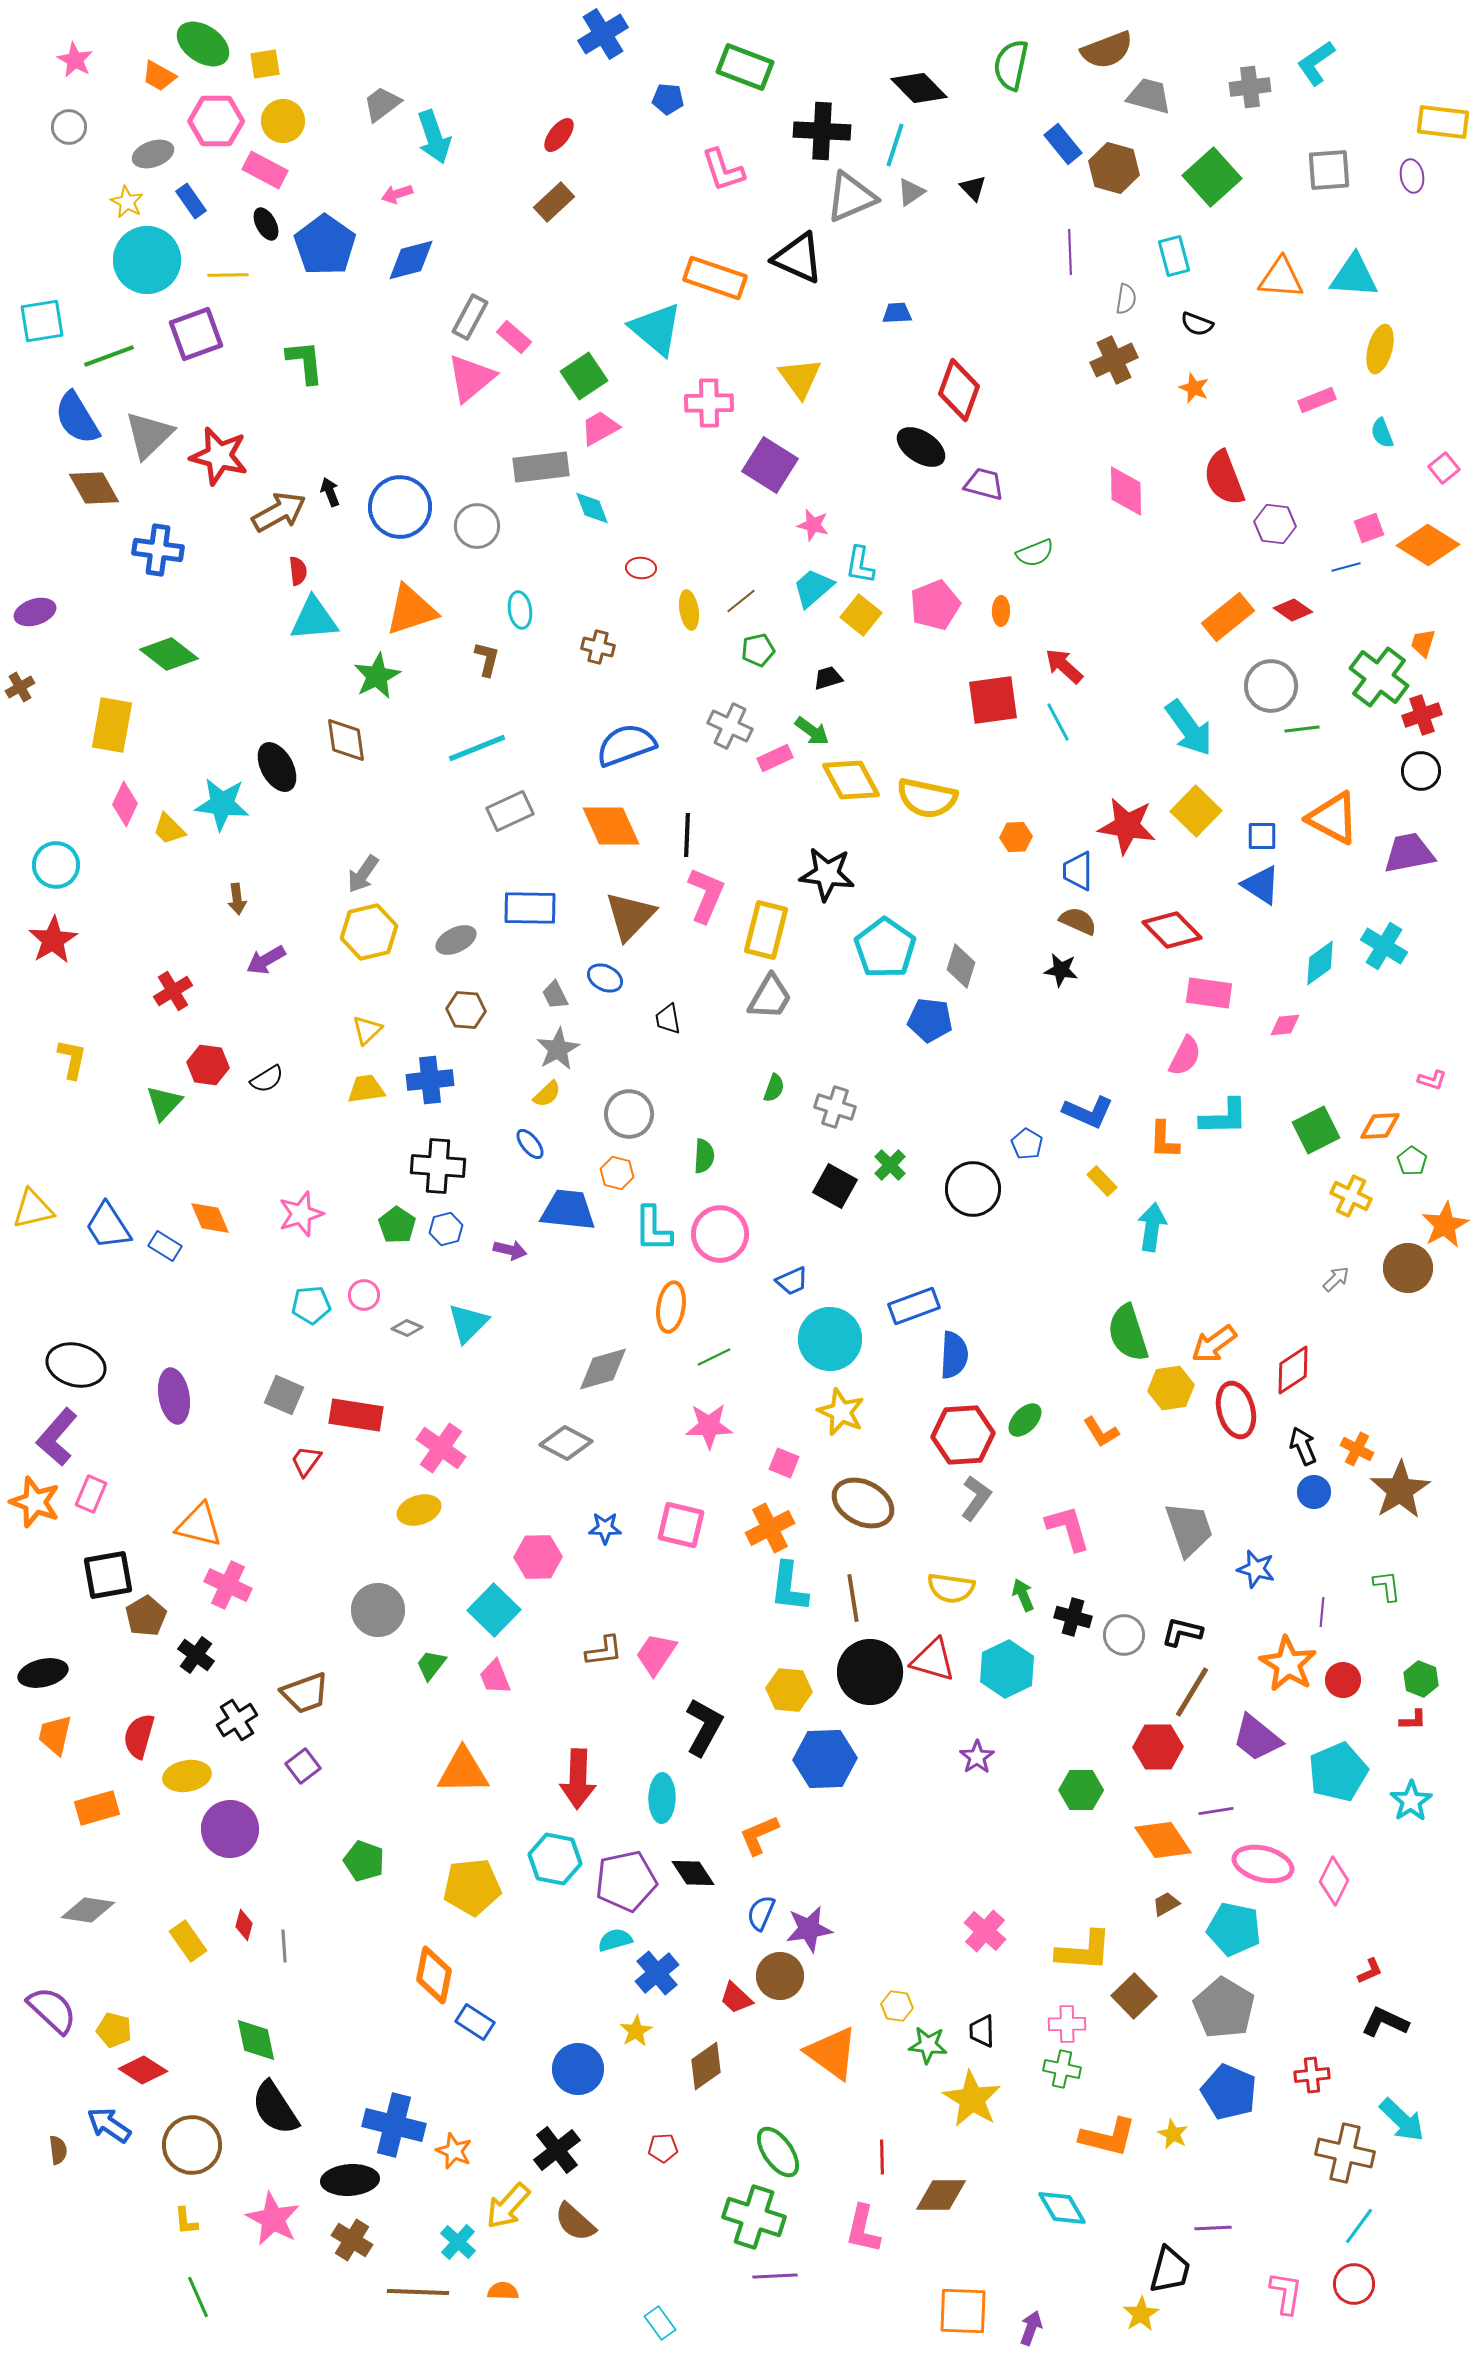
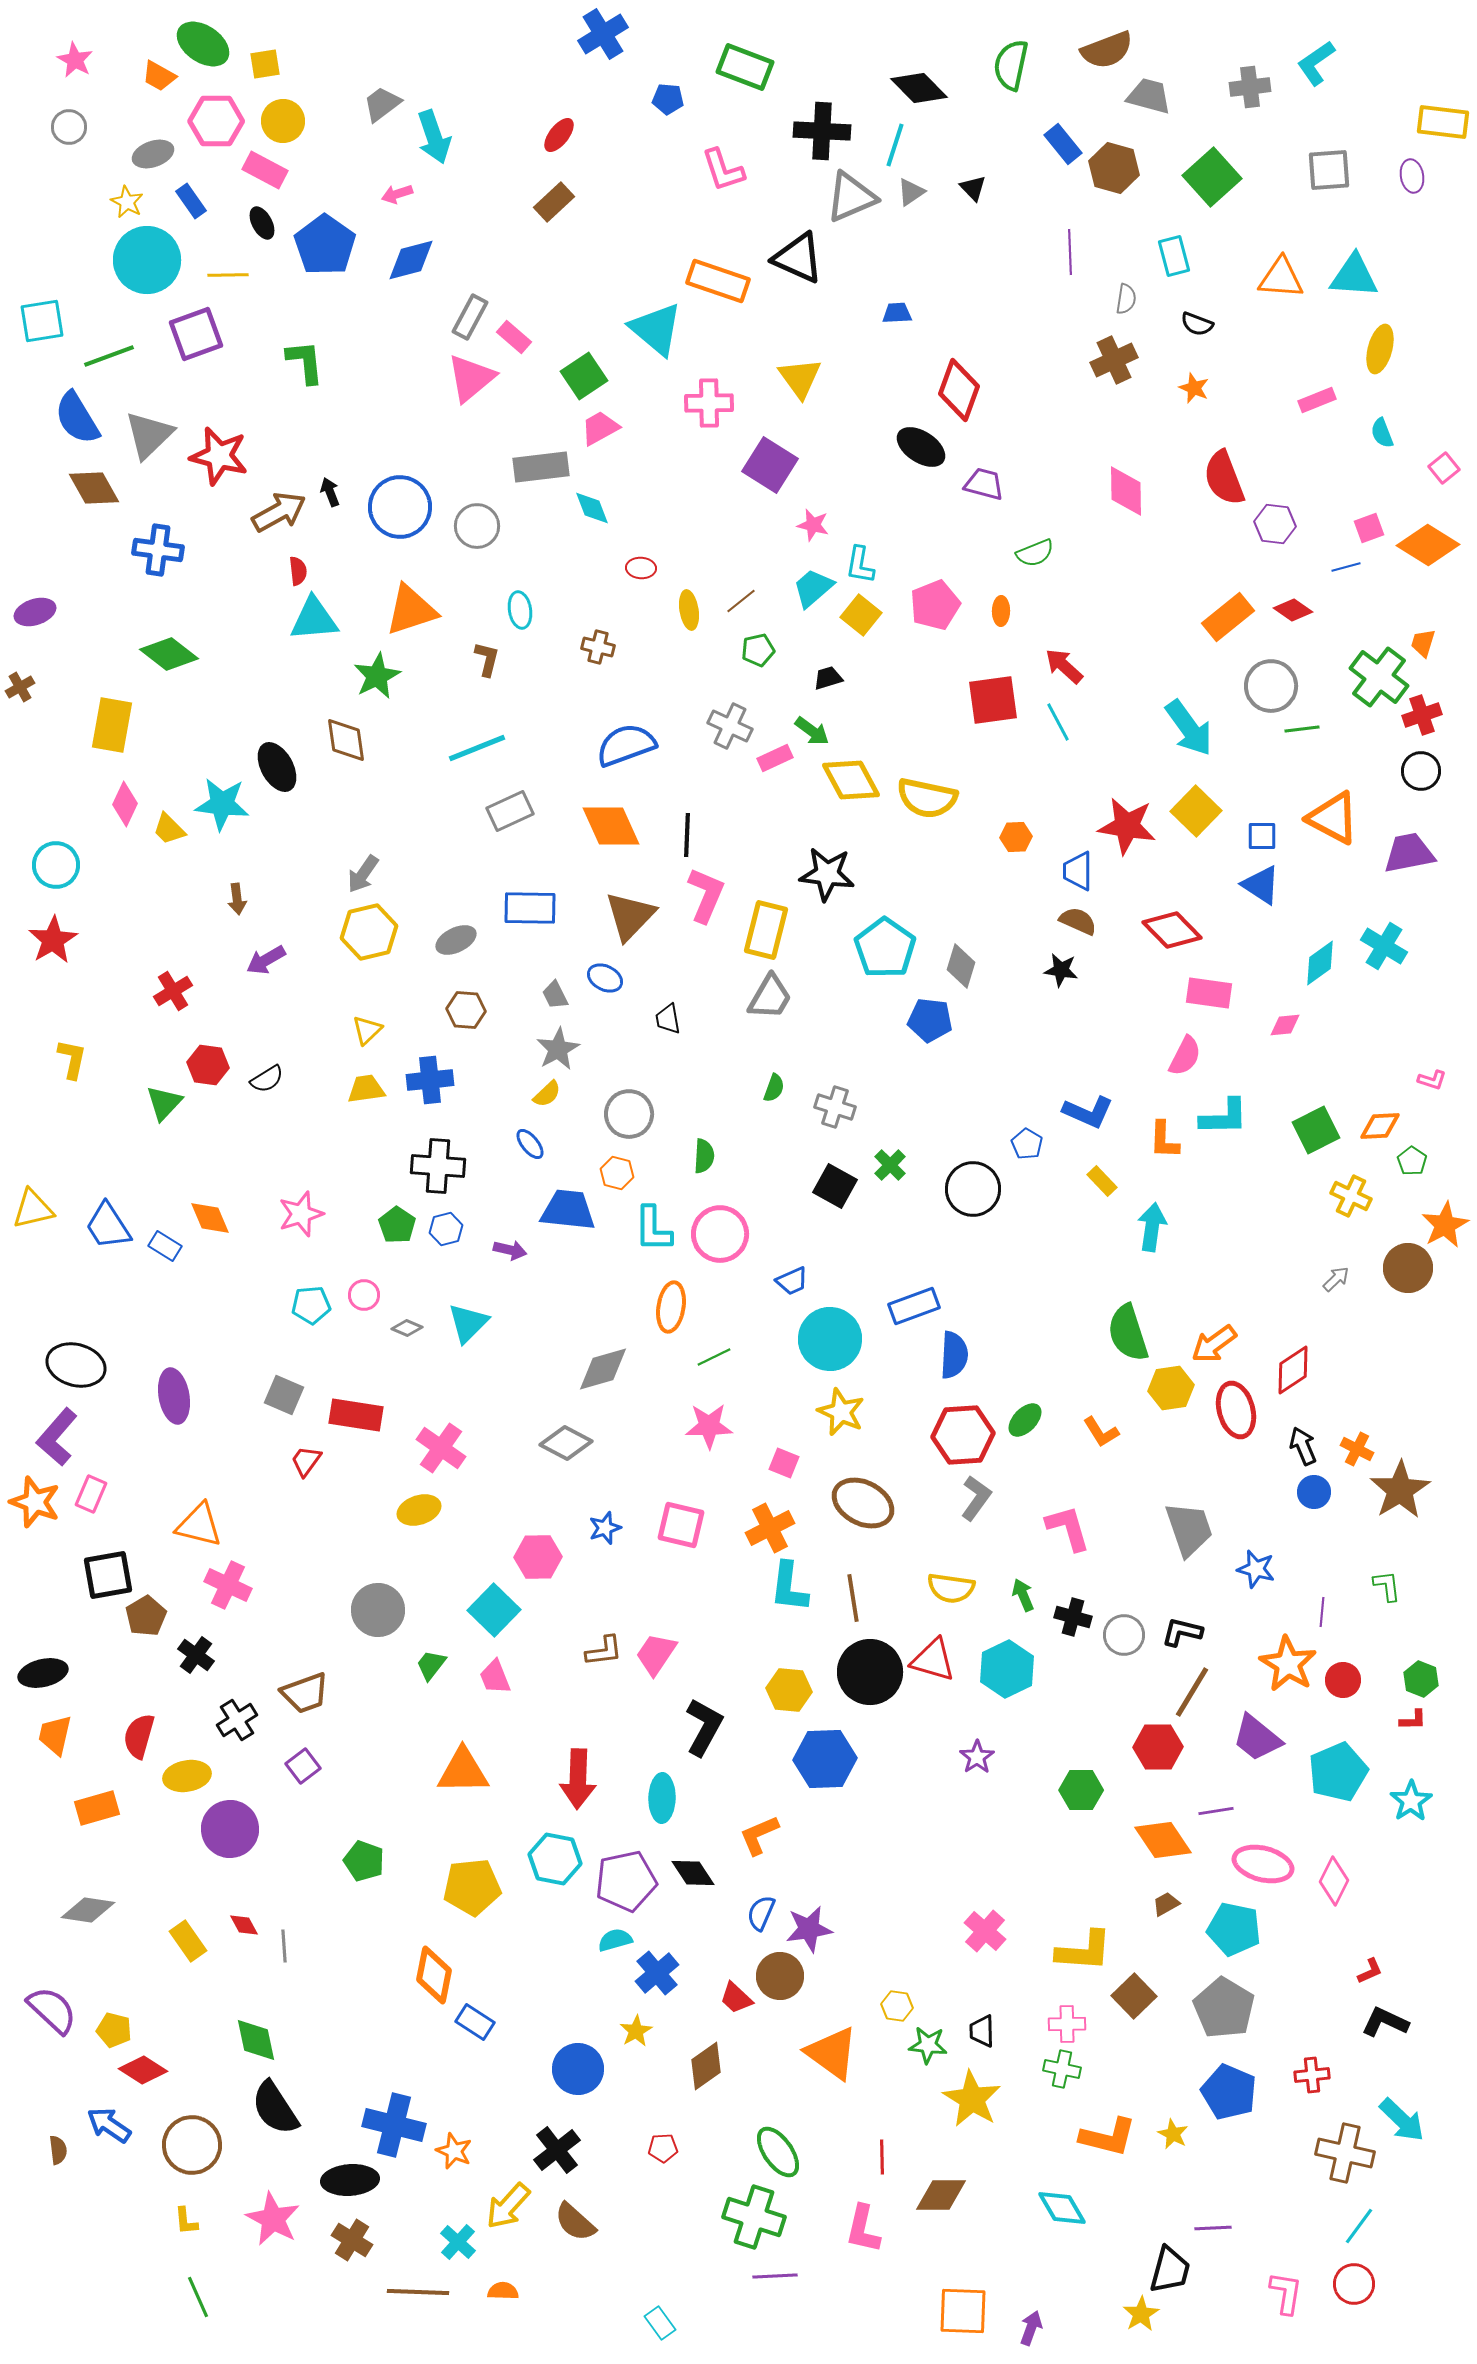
black ellipse at (266, 224): moved 4 px left, 1 px up
orange rectangle at (715, 278): moved 3 px right, 3 px down
blue star at (605, 1528): rotated 20 degrees counterclockwise
red diamond at (244, 1925): rotated 44 degrees counterclockwise
